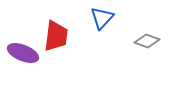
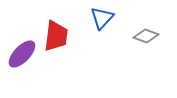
gray diamond: moved 1 px left, 5 px up
purple ellipse: moved 1 px left, 1 px down; rotated 68 degrees counterclockwise
